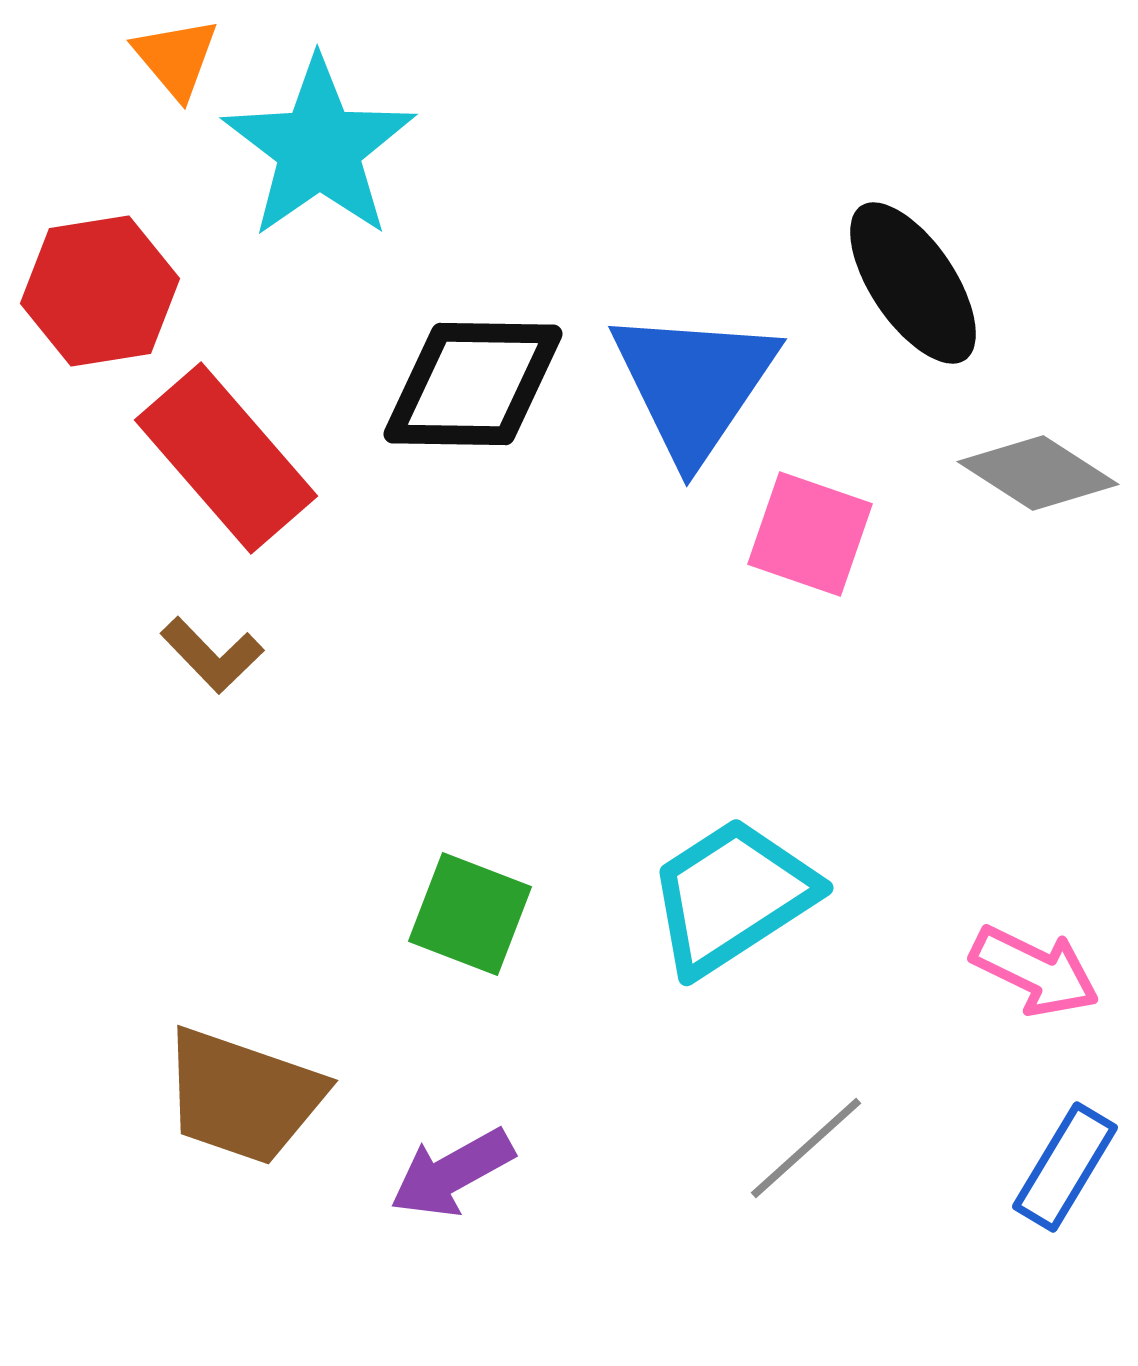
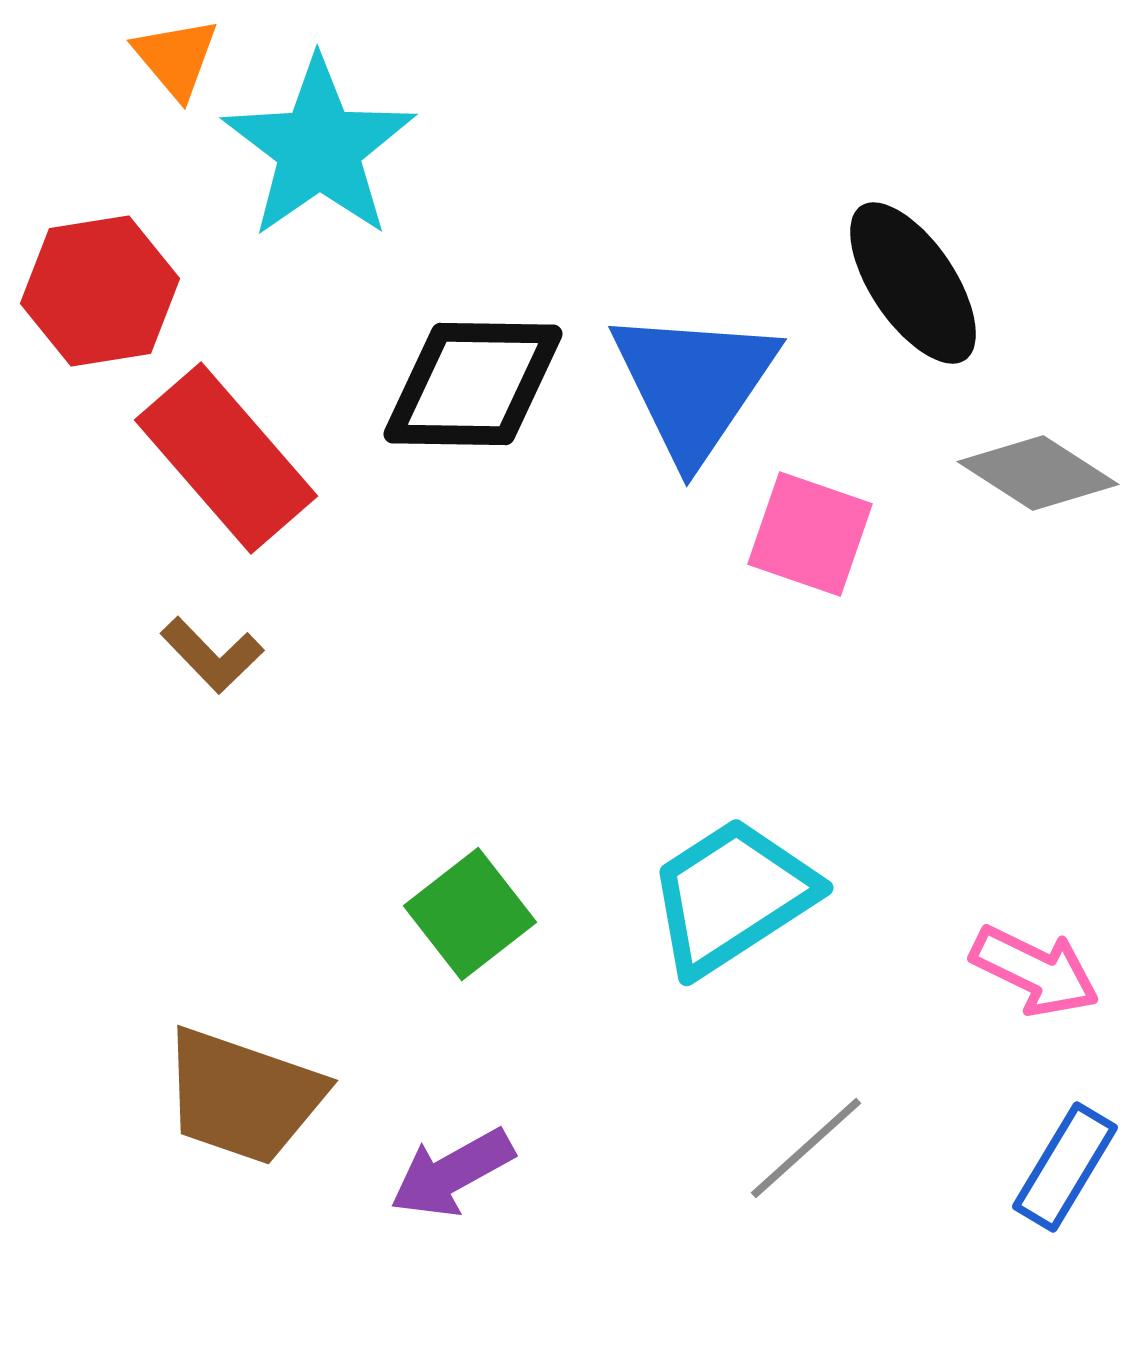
green square: rotated 31 degrees clockwise
